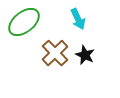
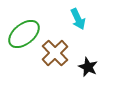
green ellipse: moved 12 px down
black star: moved 3 px right, 12 px down
